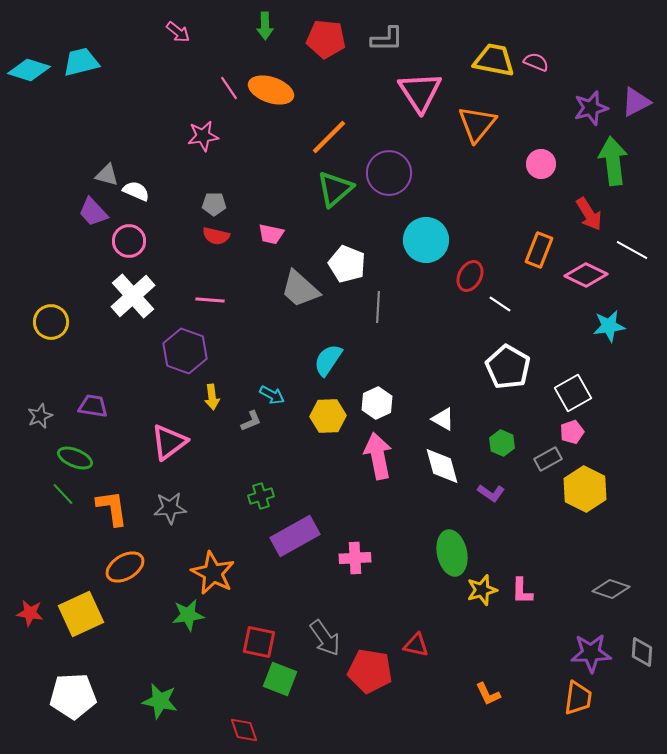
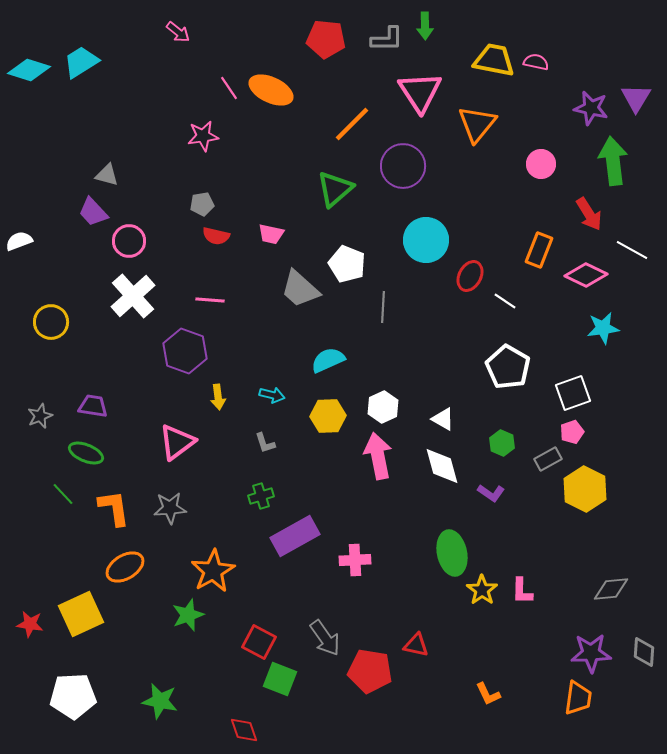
green arrow at (265, 26): moved 160 px right
cyan trapezoid at (81, 62): rotated 18 degrees counterclockwise
pink semicircle at (536, 62): rotated 10 degrees counterclockwise
orange ellipse at (271, 90): rotated 6 degrees clockwise
purple triangle at (636, 102): moved 4 px up; rotated 32 degrees counterclockwise
purple star at (591, 108): rotated 28 degrees clockwise
orange line at (329, 137): moved 23 px right, 13 px up
purple circle at (389, 173): moved 14 px right, 7 px up
white semicircle at (136, 191): moved 117 px left, 50 px down; rotated 44 degrees counterclockwise
gray pentagon at (214, 204): moved 12 px left; rotated 10 degrees counterclockwise
white line at (500, 304): moved 5 px right, 3 px up
gray line at (378, 307): moved 5 px right
cyan star at (609, 326): moved 6 px left, 2 px down
cyan semicircle at (328, 360): rotated 32 degrees clockwise
white square at (573, 393): rotated 9 degrees clockwise
cyan arrow at (272, 395): rotated 15 degrees counterclockwise
yellow arrow at (212, 397): moved 6 px right
white hexagon at (377, 403): moved 6 px right, 4 px down
gray L-shape at (251, 421): moved 14 px right, 22 px down; rotated 95 degrees clockwise
pink triangle at (169, 442): moved 8 px right
green ellipse at (75, 458): moved 11 px right, 5 px up
orange L-shape at (112, 508): moved 2 px right
pink cross at (355, 558): moved 2 px down
orange star at (213, 573): moved 2 px up; rotated 15 degrees clockwise
gray diamond at (611, 589): rotated 24 degrees counterclockwise
yellow star at (482, 590): rotated 20 degrees counterclockwise
red star at (30, 613): moved 11 px down
green star at (188, 615): rotated 12 degrees counterclockwise
red square at (259, 642): rotated 16 degrees clockwise
gray diamond at (642, 652): moved 2 px right
